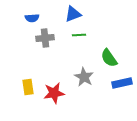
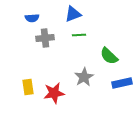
green semicircle: moved 2 px up; rotated 12 degrees counterclockwise
gray star: rotated 12 degrees clockwise
